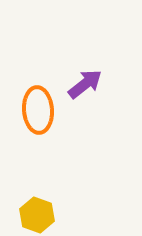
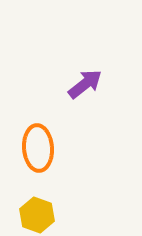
orange ellipse: moved 38 px down
